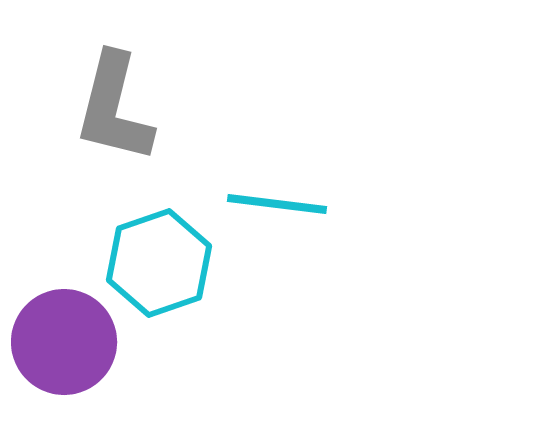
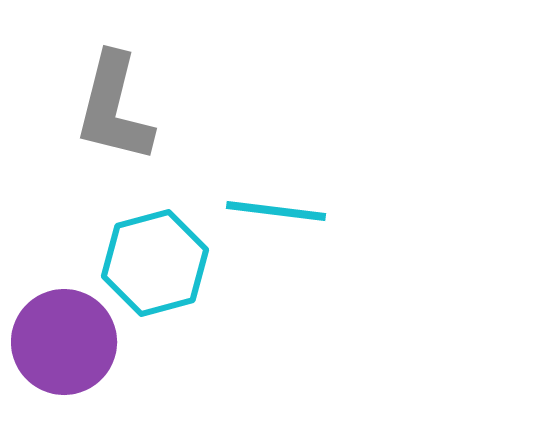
cyan line: moved 1 px left, 7 px down
cyan hexagon: moved 4 px left; rotated 4 degrees clockwise
